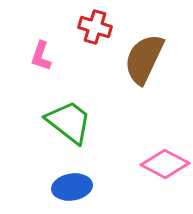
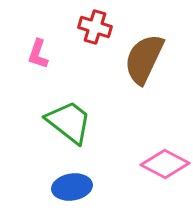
pink L-shape: moved 3 px left, 2 px up
